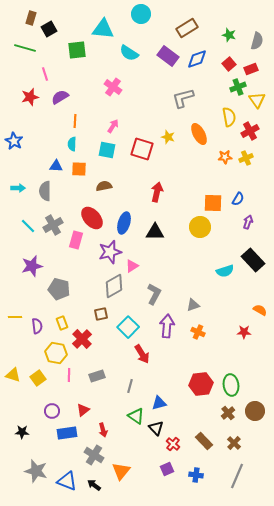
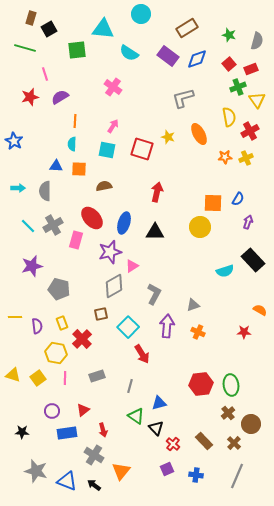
pink line at (69, 375): moved 4 px left, 3 px down
brown circle at (255, 411): moved 4 px left, 13 px down
